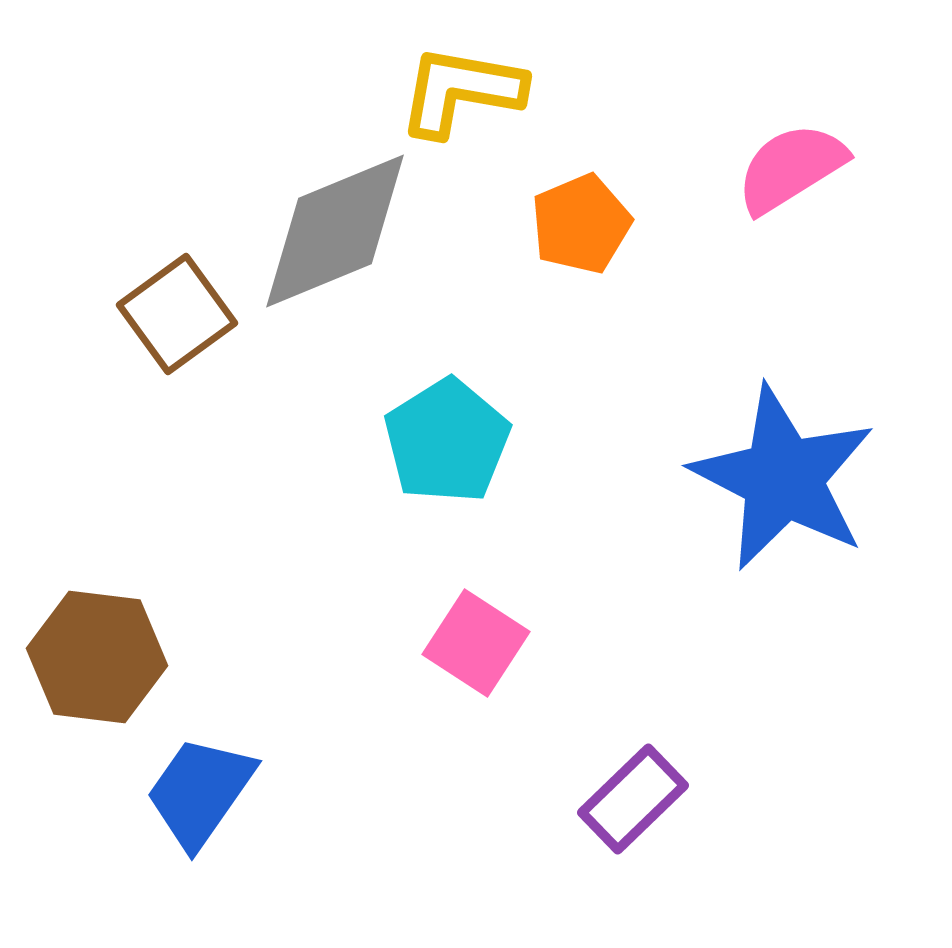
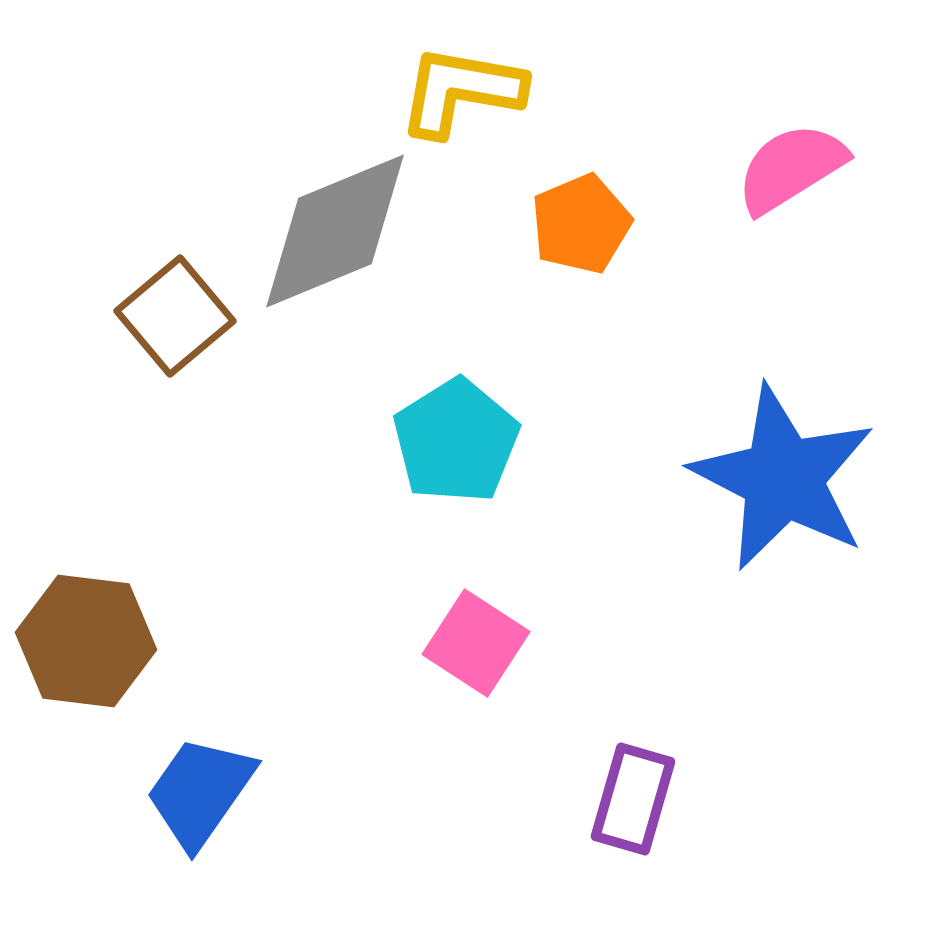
brown square: moved 2 px left, 2 px down; rotated 4 degrees counterclockwise
cyan pentagon: moved 9 px right
brown hexagon: moved 11 px left, 16 px up
purple rectangle: rotated 30 degrees counterclockwise
